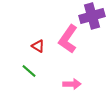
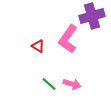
green line: moved 20 px right, 13 px down
pink arrow: rotated 18 degrees clockwise
